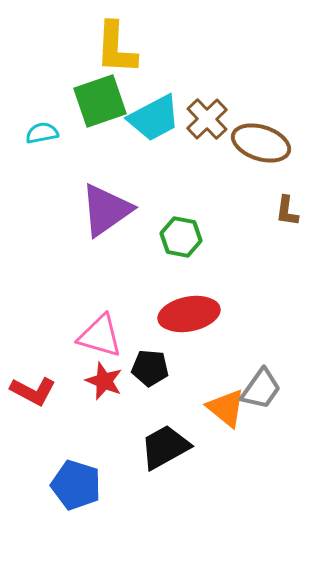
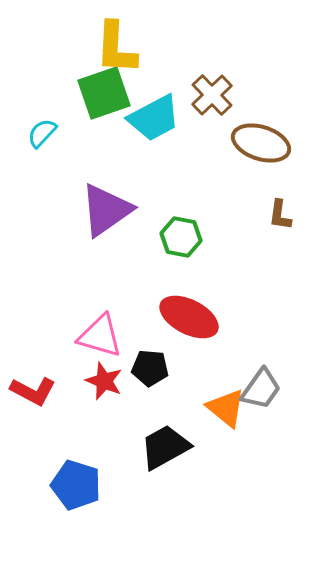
green square: moved 4 px right, 8 px up
brown cross: moved 5 px right, 24 px up
cyan semicircle: rotated 36 degrees counterclockwise
brown L-shape: moved 7 px left, 4 px down
red ellipse: moved 3 px down; rotated 38 degrees clockwise
